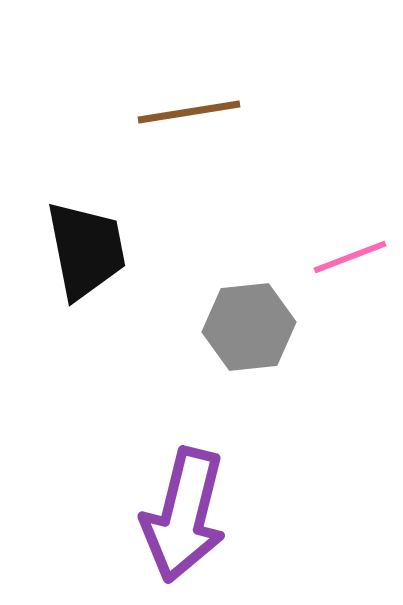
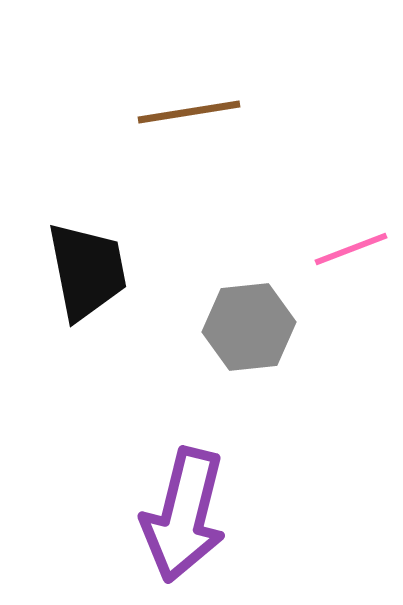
black trapezoid: moved 1 px right, 21 px down
pink line: moved 1 px right, 8 px up
